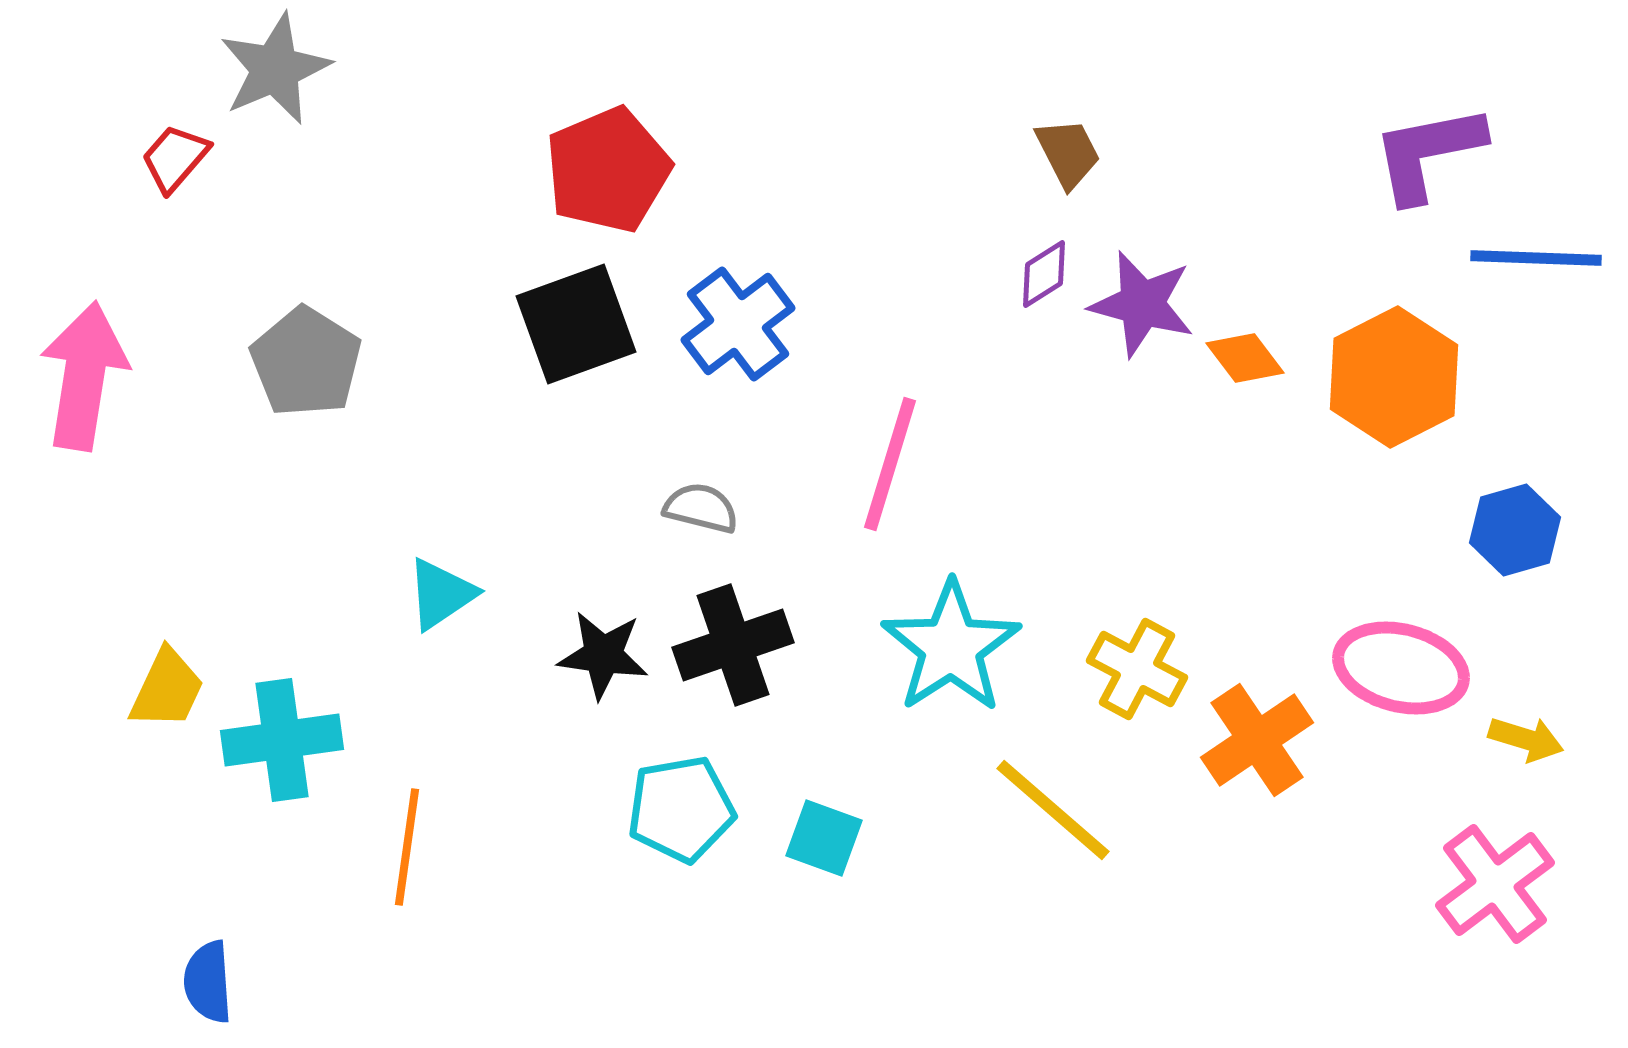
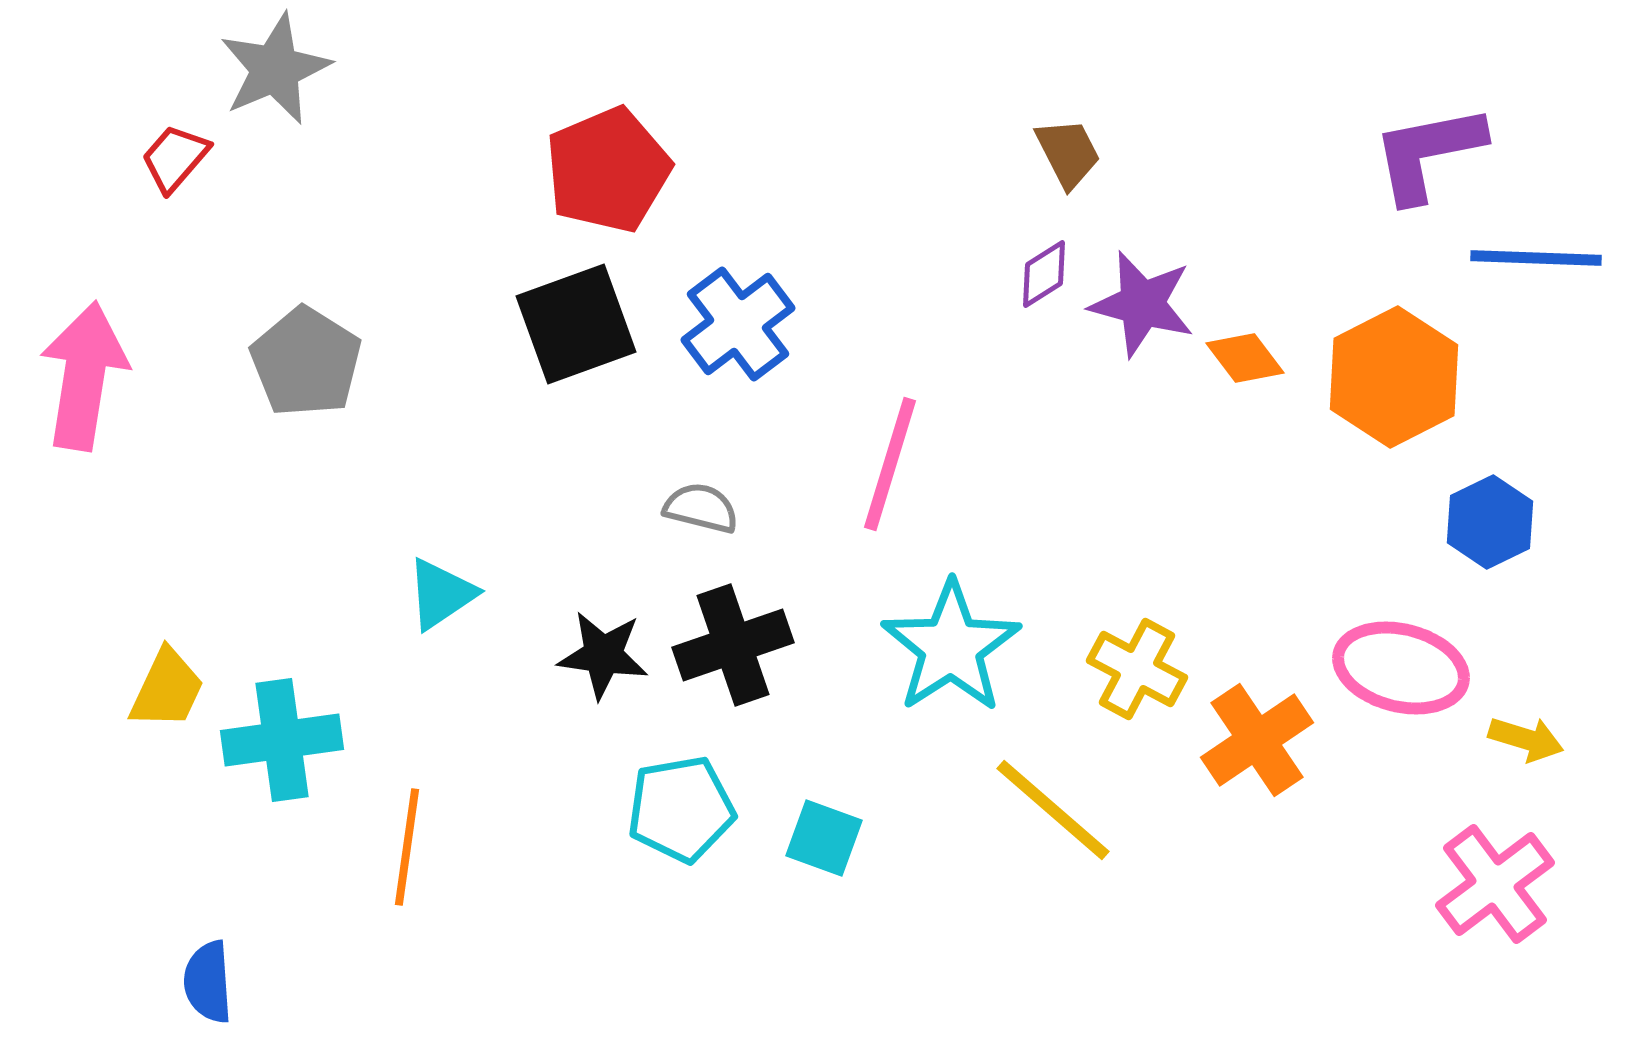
blue hexagon: moved 25 px left, 8 px up; rotated 10 degrees counterclockwise
